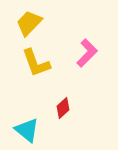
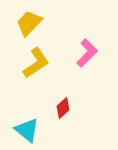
yellow L-shape: rotated 104 degrees counterclockwise
